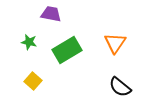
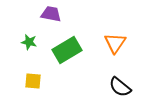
yellow square: rotated 36 degrees counterclockwise
